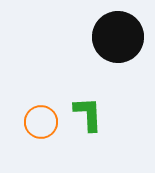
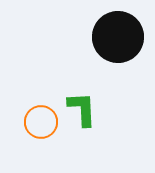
green L-shape: moved 6 px left, 5 px up
